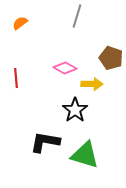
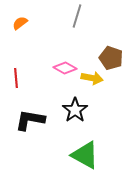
yellow arrow: moved 6 px up; rotated 10 degrees clockwise
black L-shape: moved 15 px left, 22 px up
green triangle: rotated 12 degrees clockwise
